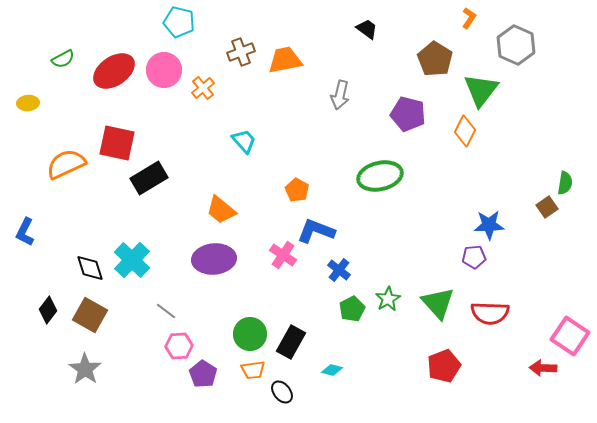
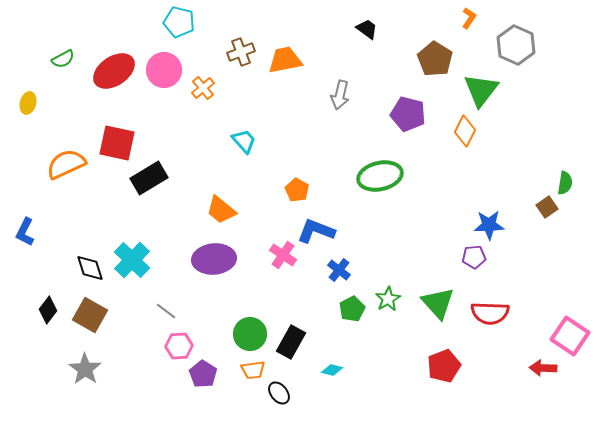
yellow ellipse at (28, 103): rotated 70 degrees counterclockwise
black ellipse at (282, 392): moved 3 px left, 1 px down
